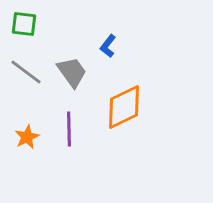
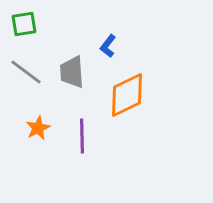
green square: rotated 16 degrees counterclockwise
gray trapezoid: rotated 148 degrees counterclockwise
orange diamond: moved 3 px right, 12 px up
purple line: moved 13 px right, 7 px down
orange star: moved 11 px right, 9 px up
